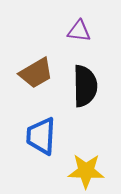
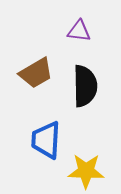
blue trapezoid: moved 5 px right, 4 px down
